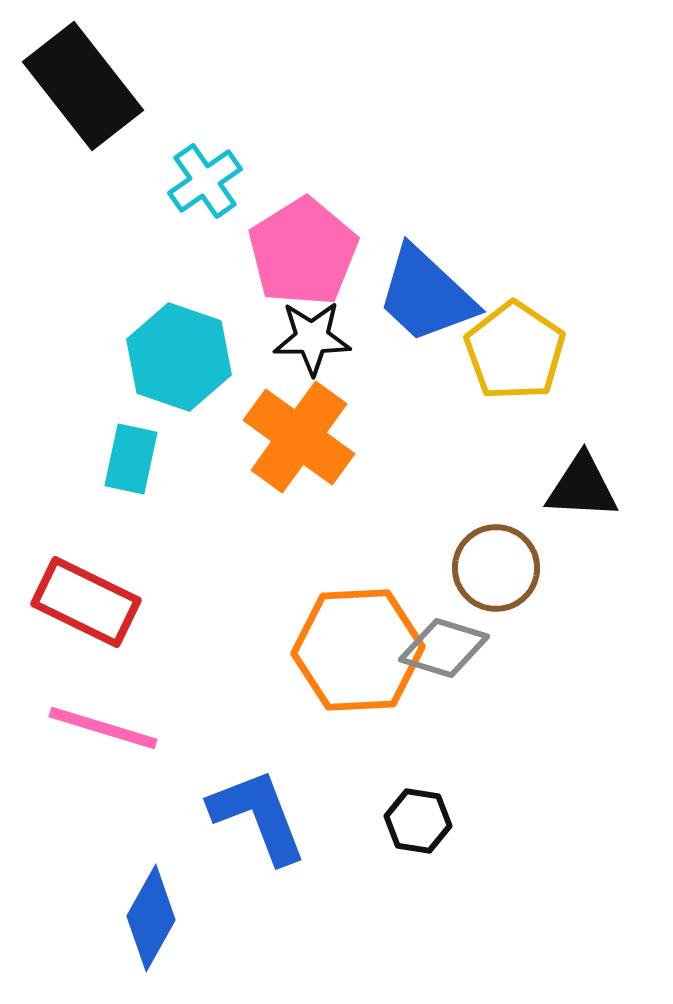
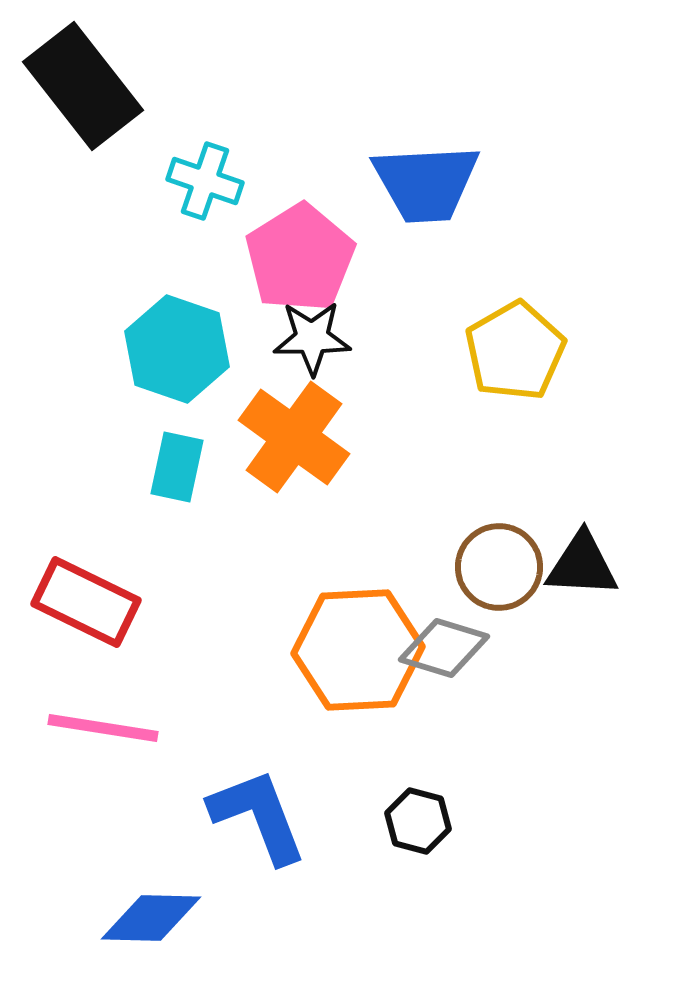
cyan cross: rotated 36 degrees counterclockwise
pink pentagon: moved 3 px left, 6 px down
blue trapezoid: moved 112 px up; rotated 46 degrees counterclockwise
yellow pentagon: rotated 8 degrees clockwise
cyan hexagon: moved 2 px left, 8 px up
orange cross: moved 5 px left
cyan rectangle: moved 46 px right, 8 px down
black triangle: moved 78 px down
brown circle: moved 3 px right, 1 px up
pink line: rotated 8 degrees counterclockwise
black hexagon: rotated 6 degrees clockwise
blue diamond: rotated 62 degrees clockwise
